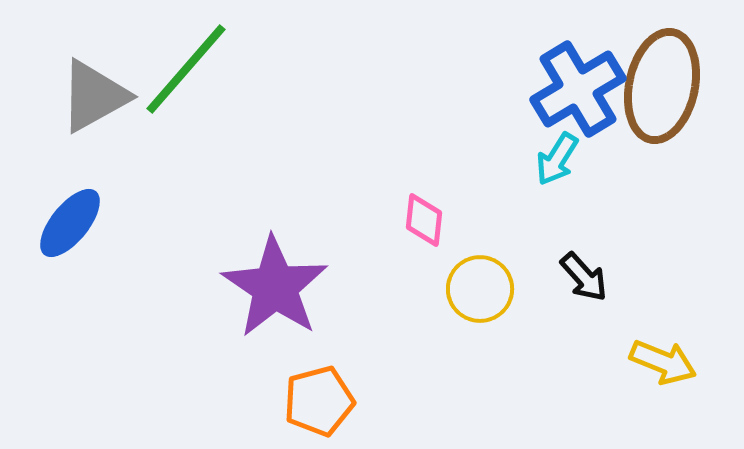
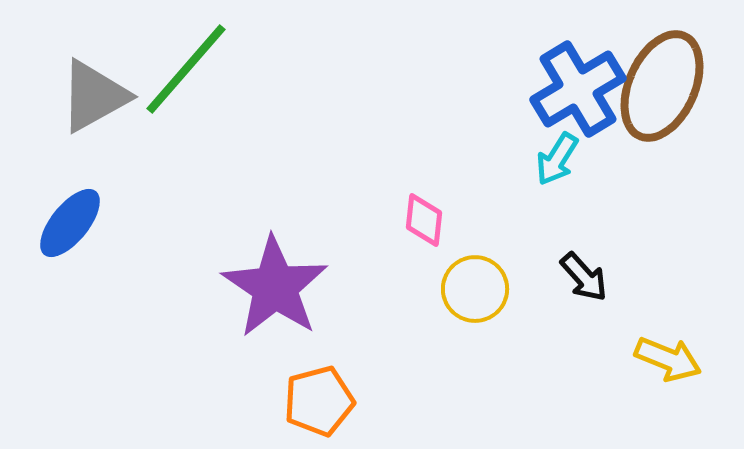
brown ellipse: rotated 12 degrees clockwise
yellow circle: moved 5 px left
yellow arrow: moved 5 px right, 3 px up
